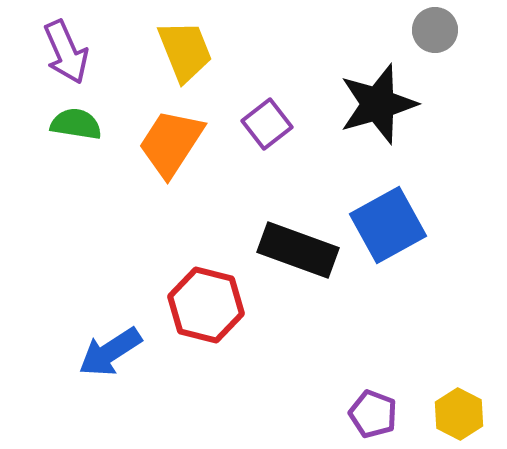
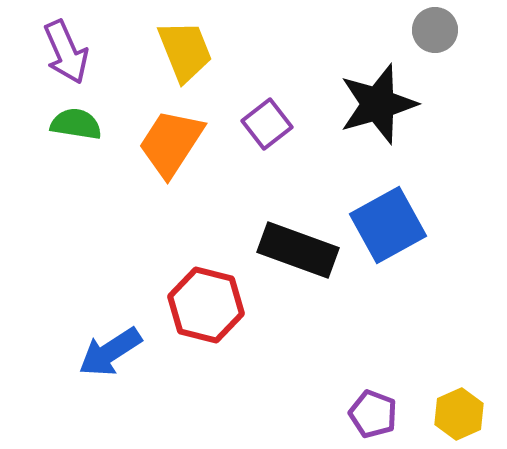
yellow hexagon: rotated 9 degrees clockwise
